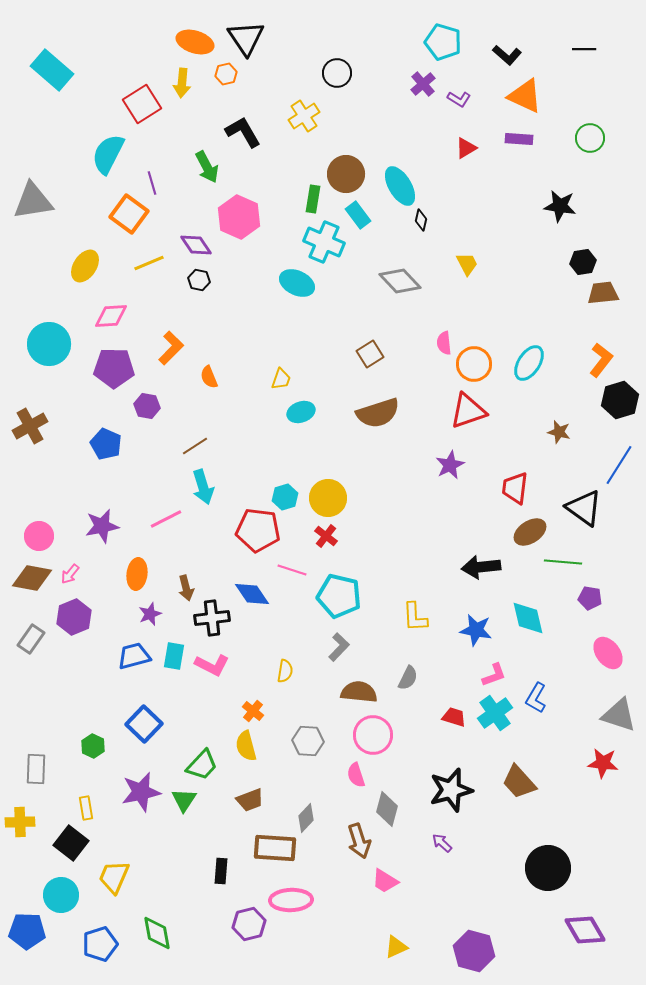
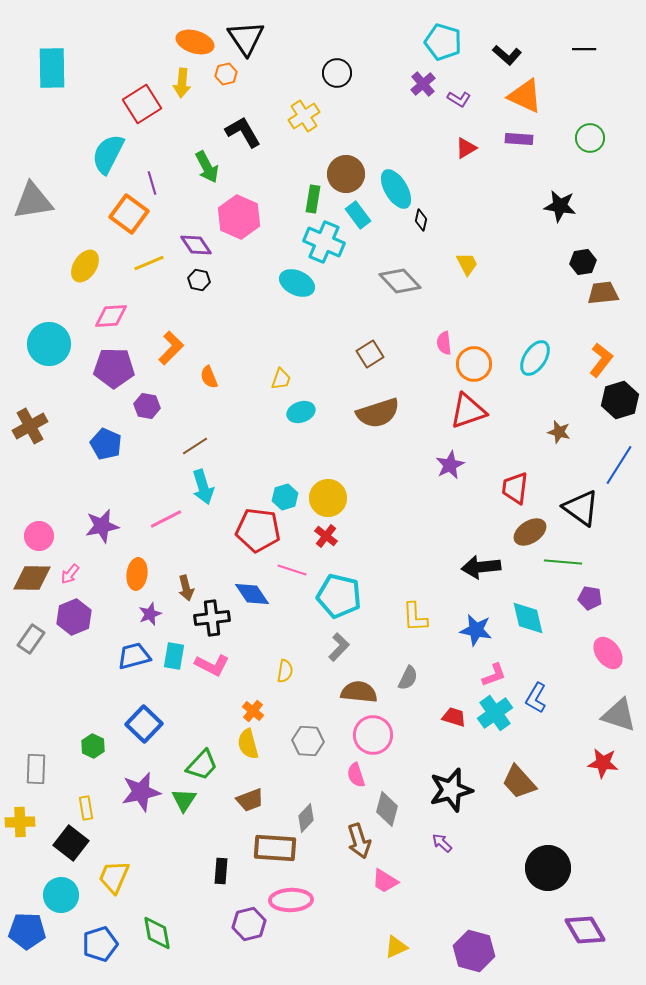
cyan rectangle at (52, 70): moved 2 px up; rotated 48 degrees clockwise
cyan ellipse at (400, 186): moved 4 px left, 3 px down
cyan ellipse at (529, 363): moved 6 px right, 5 px up
black triangle at (584, 508): moved 3 px left
brown diamond at (32, 578): rotated 9 degrees counterclockwise
yellow semicircle at (246, 746): moved 2 px right, 2 px up
